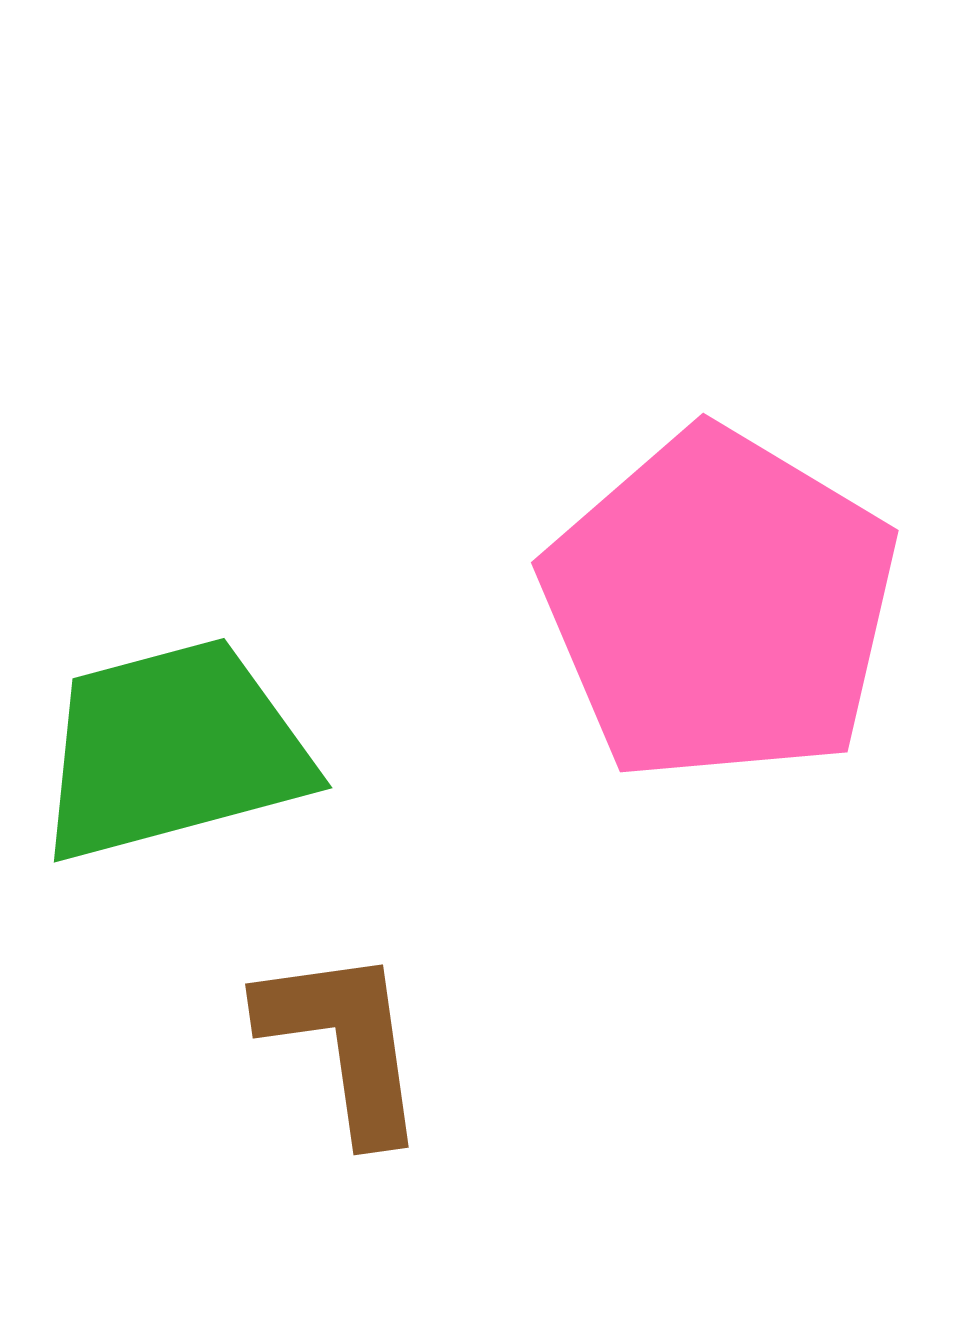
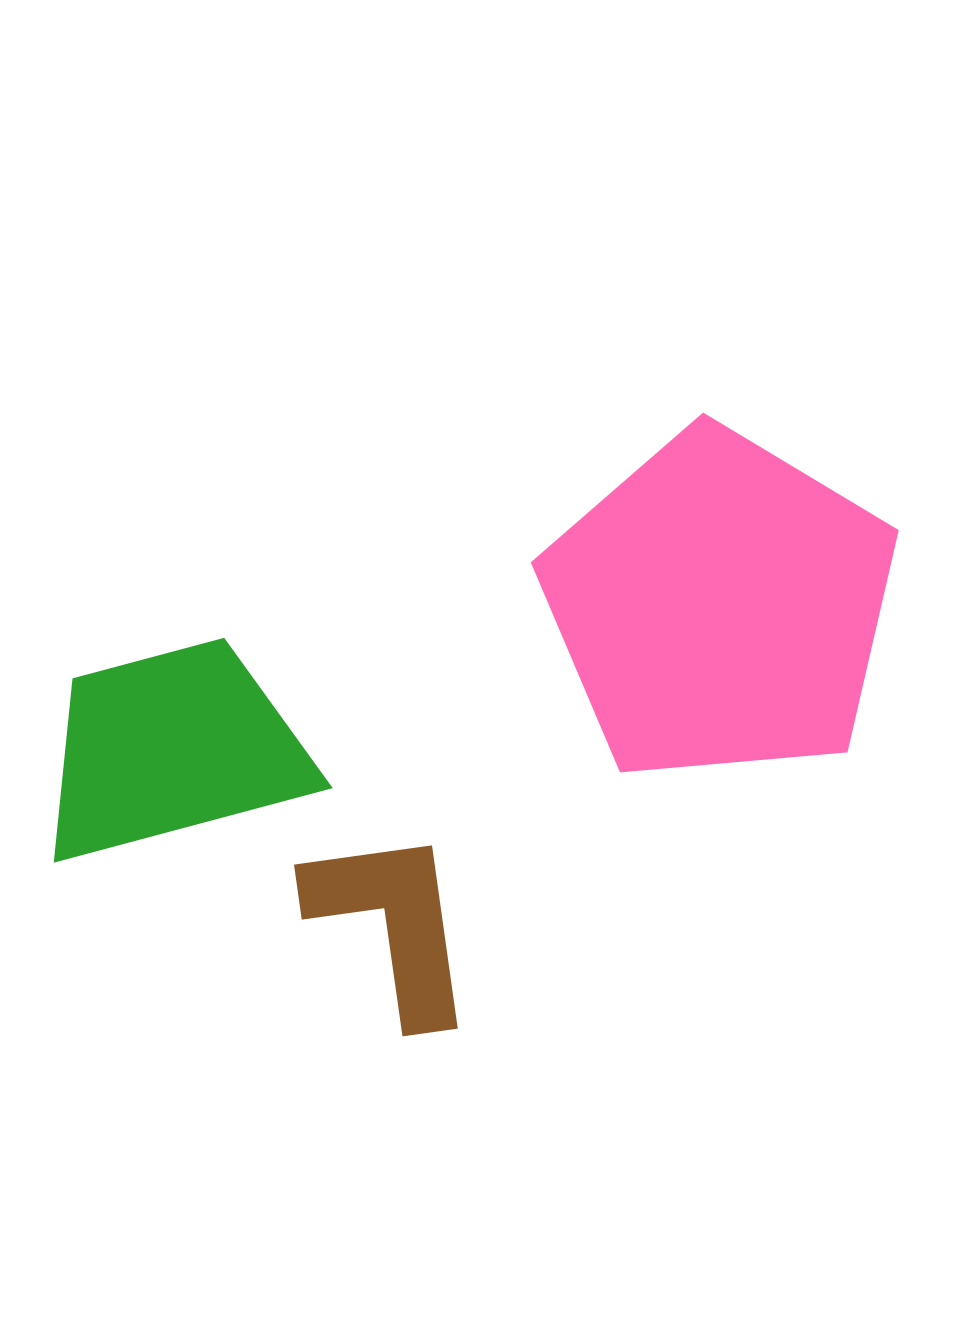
brown L-shape: moved 49 px right, 119 px up
